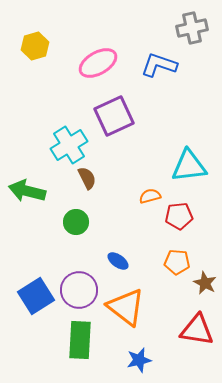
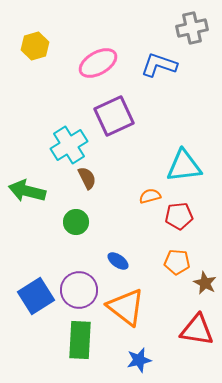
cyan triangle: moved 5 px left
